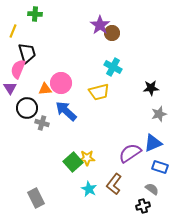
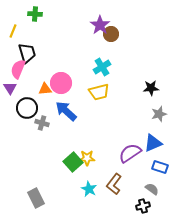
brown circle: moved 1 px left, 1 px down
cyan cross: moved 11 px left; rotated 30 degrees clockwise
